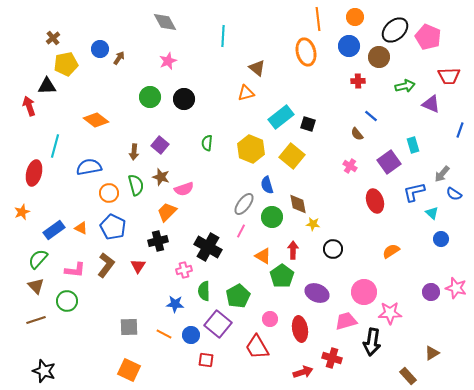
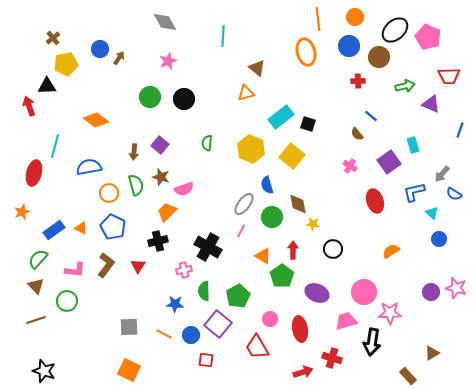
blue circle at (441, 239): moved 2 px left
